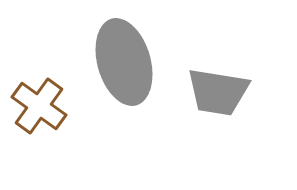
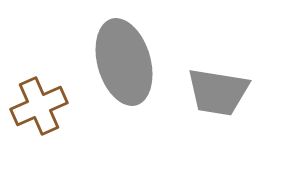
brown cross: rotated 30 degrees clockwise
